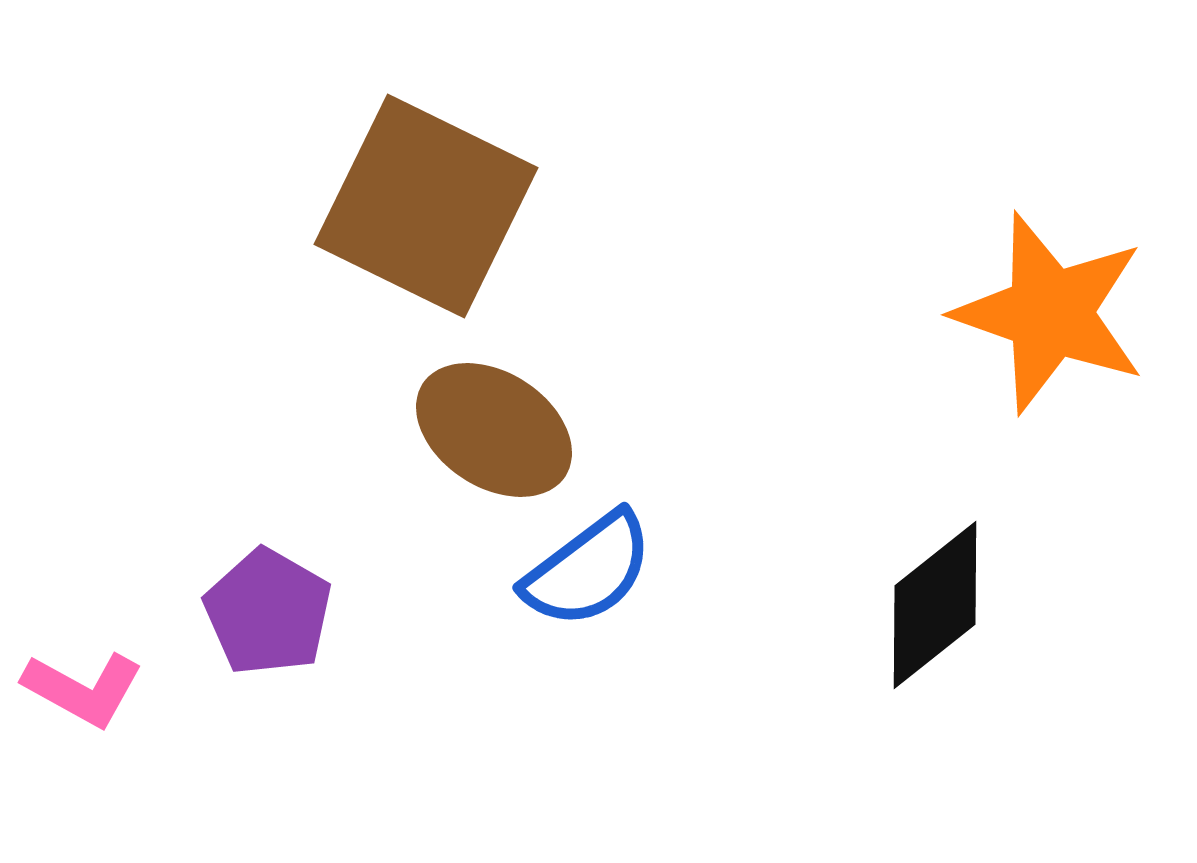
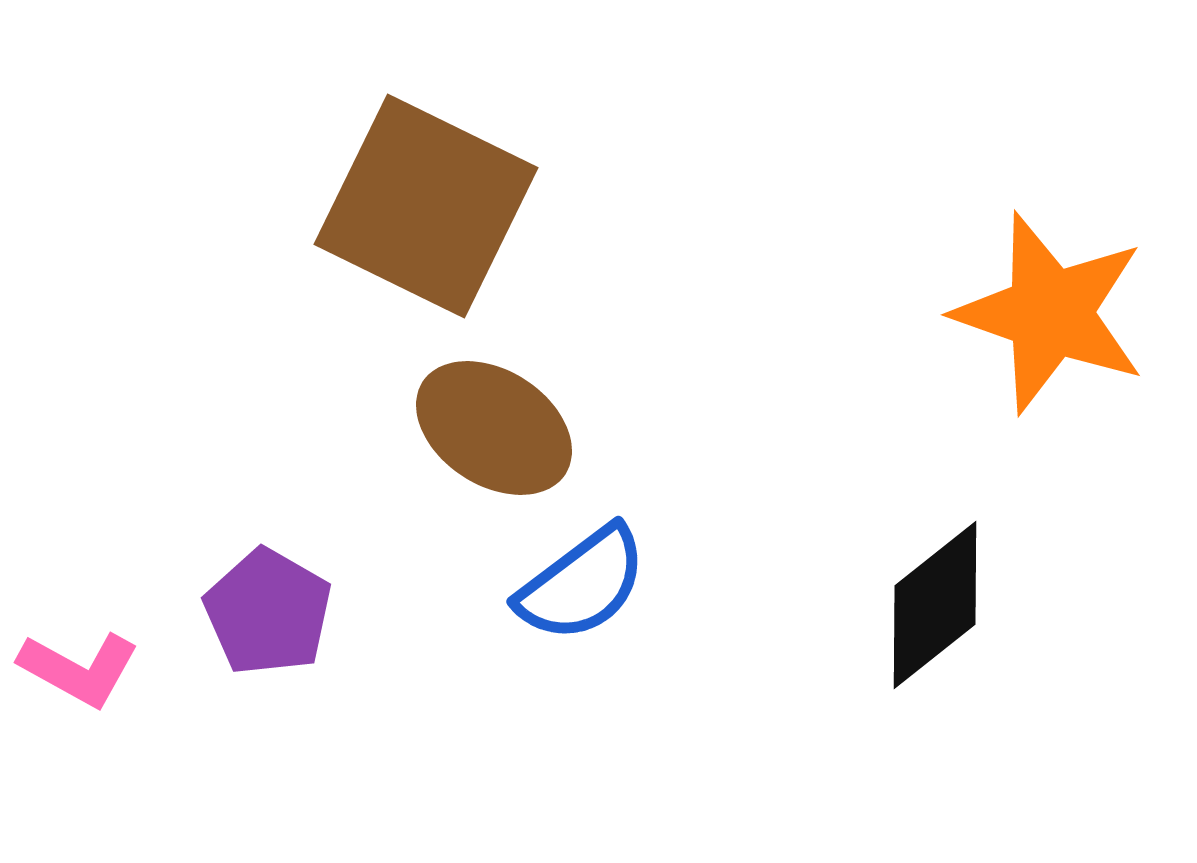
brown ellipse: moved 2 px up
blue semicircle: moved 6 px left, 14 px down
pink L-shape: moved 4 px left, 20 px up
